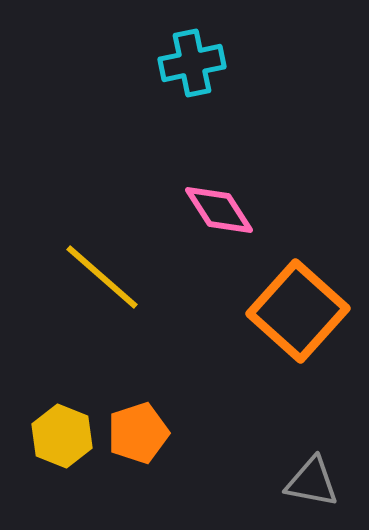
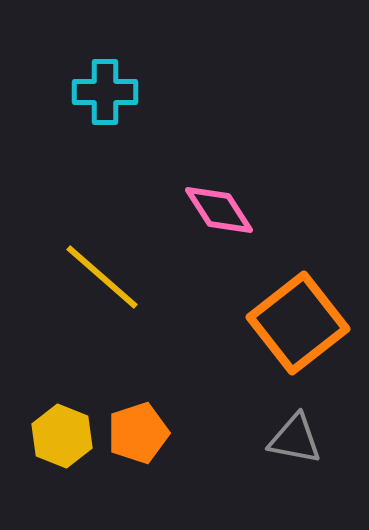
cyan cross: moved 87 px left, 29 px down; rotated 12 degrees clockwise
orange square: moved 12 px down; rotated 10 degrees clockwise
gray triangle: moved 17 px left, 43 px up
